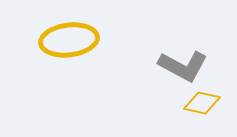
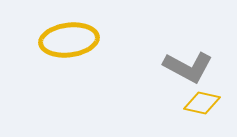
gray L-shape: moved 5 px right, 1 px down
